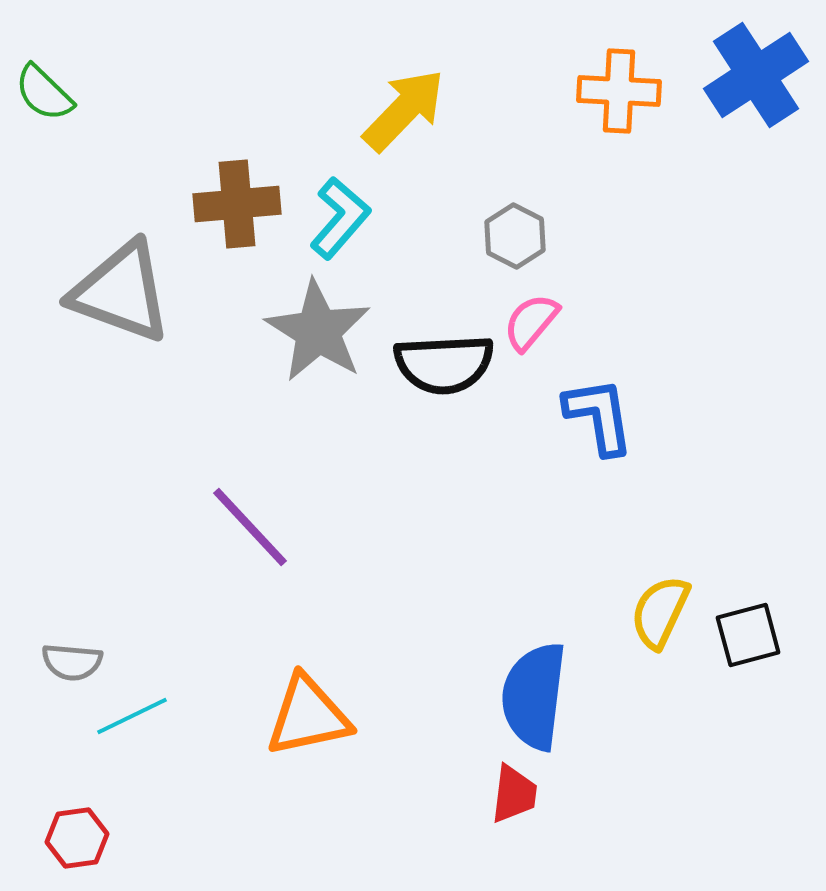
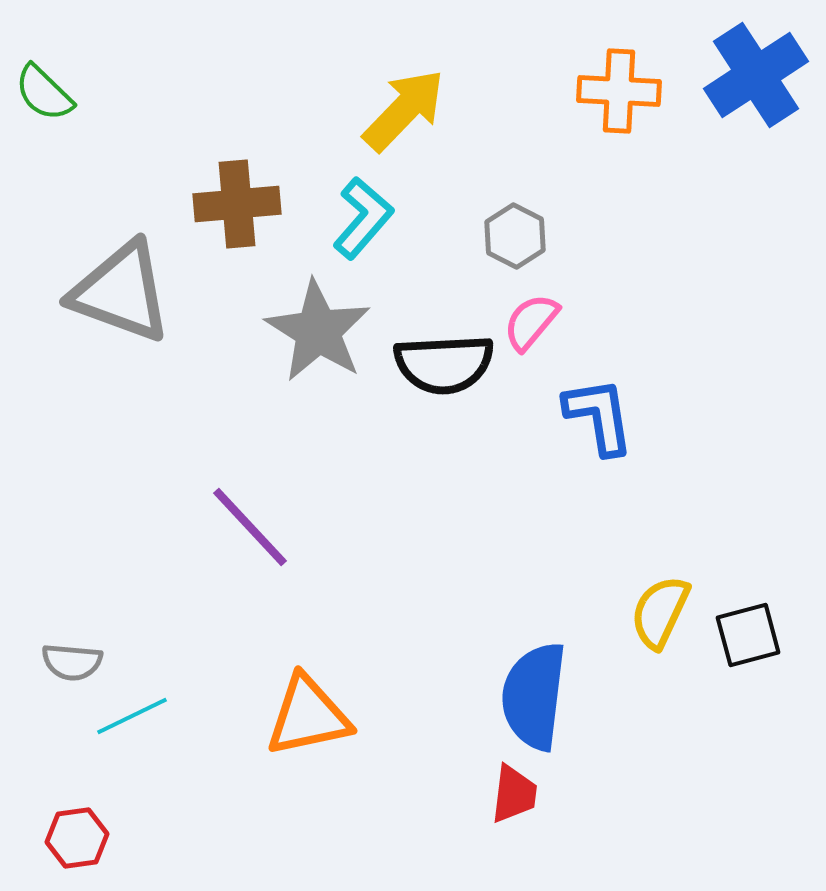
cyan L-shape: moved 23 px right
